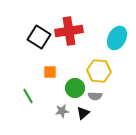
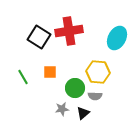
yellow hexagon: moved 1 px left, 1 px down
green line: moved 5 px left, 19 px up
gray star: moved 2 px up
